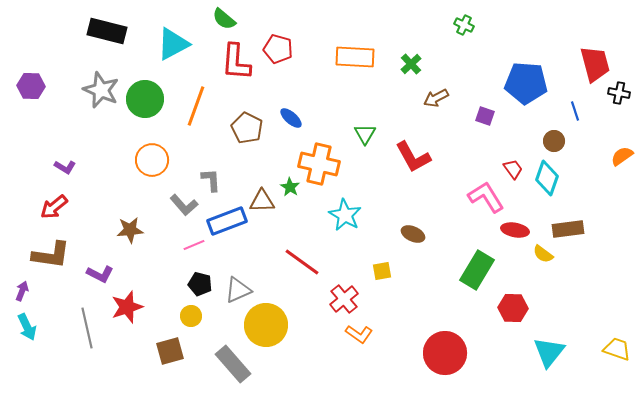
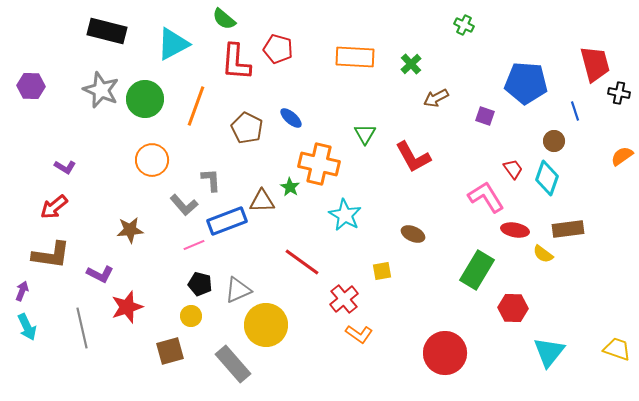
gray line at (87, 328): moved 5 px left
